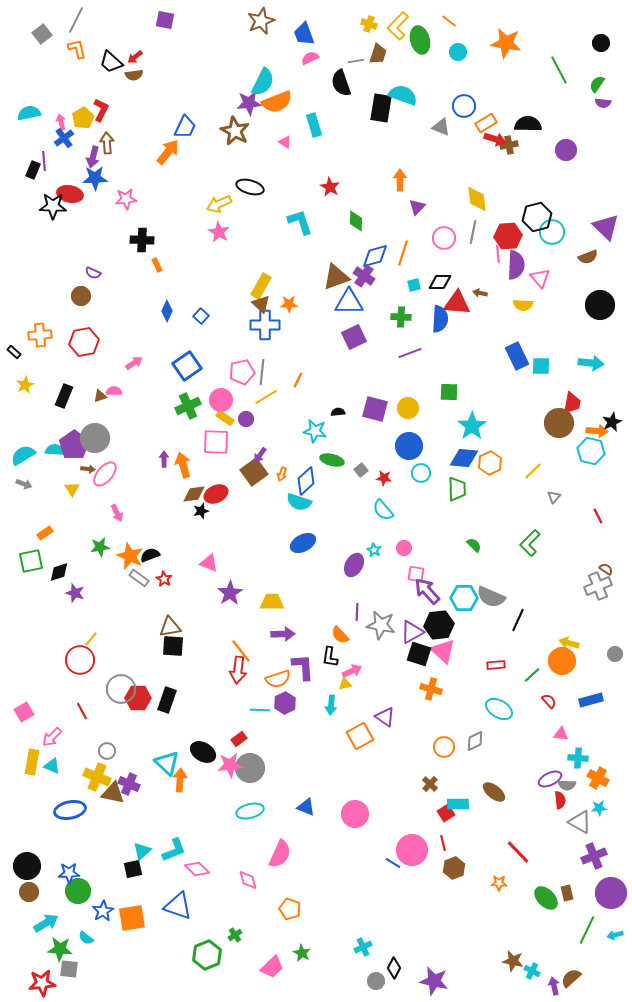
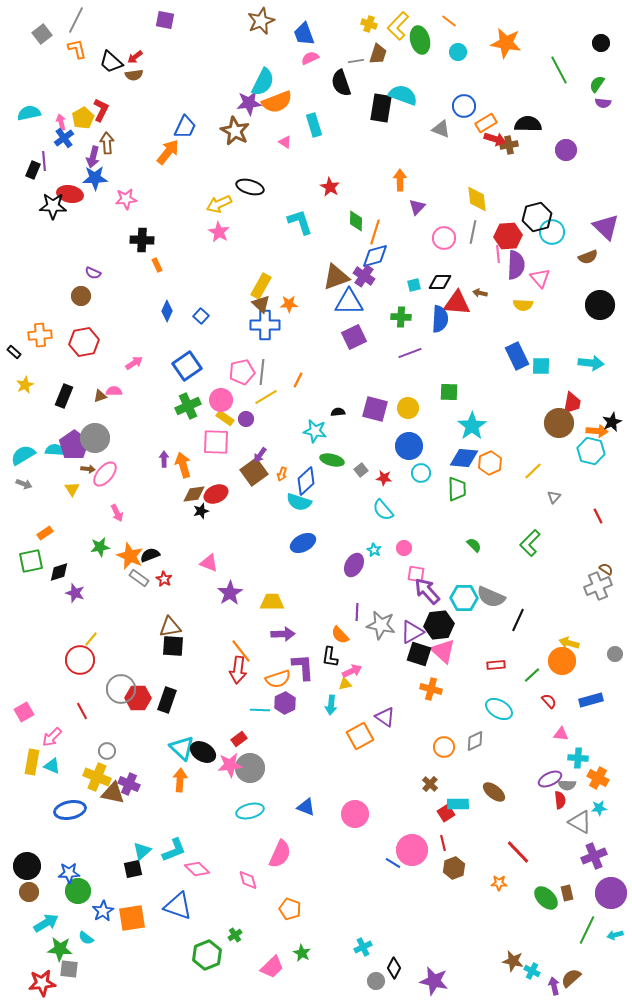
gray triangle at (441, 127): moved 2 px down
orange line at (403, 253): moved 28 px left, 21 px up
cyan triangle at (167, 763): moved 15 px right, 15 px up
